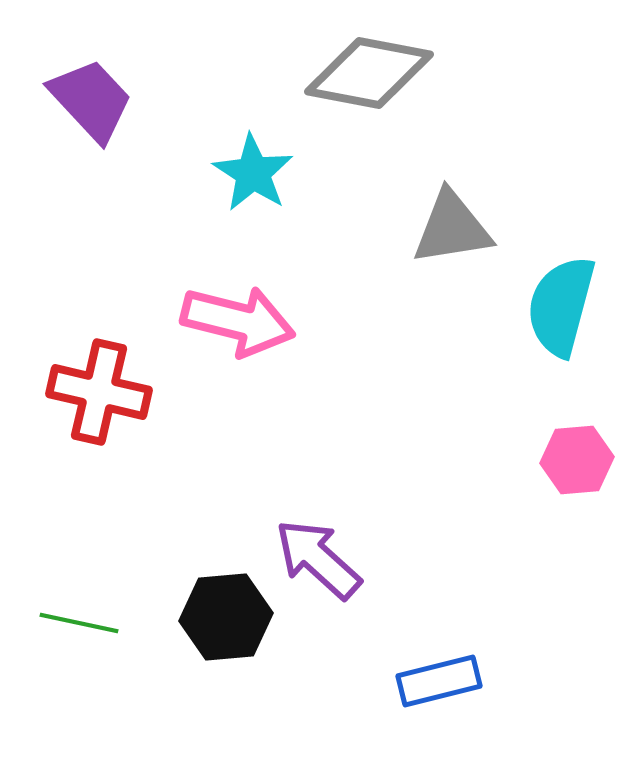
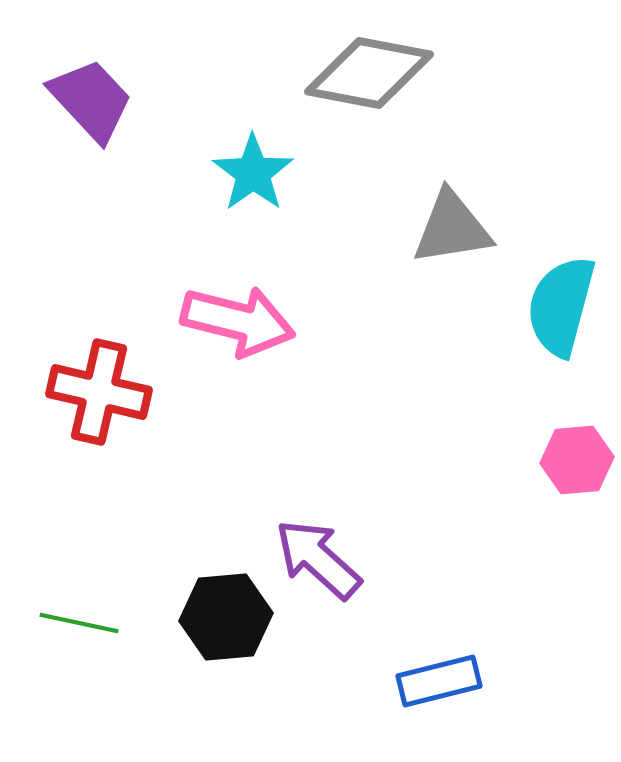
cyan star: rotated 4 degrees clockwise
